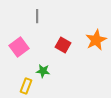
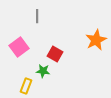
red square: moved 8 px left, 9 px down
